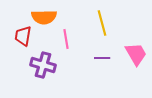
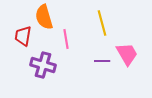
orange semicircle: rotated 75 degrees clockwise
pink trapezoid: moved 9 px left
purple line: moved 3 px down
